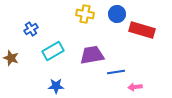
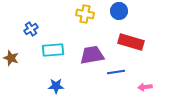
blue circle: moved 2 px right, 3 px up
red rectangle: moved 11 px left, 12 px down
cyan rectangle: moved 1 px up; rotated 25 degrees clockwise
pink arrow: moved 10 px right
